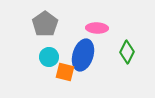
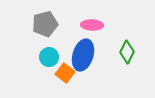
gray pentagon: rotated 20 degrees clockwise
pink ellipse: moved 5 px left, 3 px up
orange square: moved 1 px down; rotated 24 degrees clockwise
